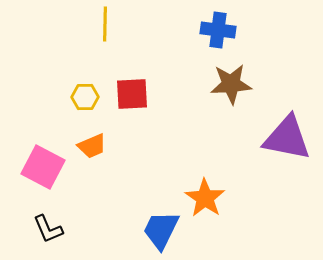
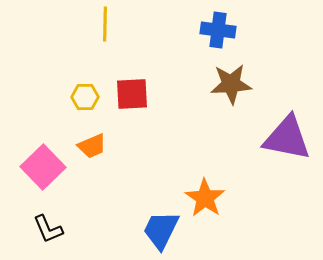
pink square: rotated 18 degrees clockwise
